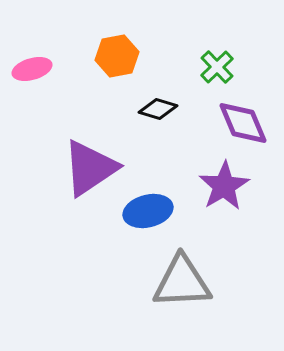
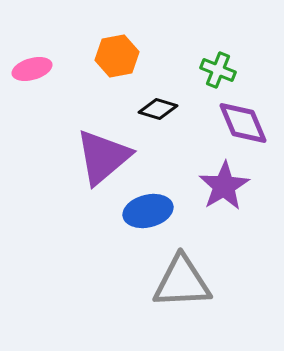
green cross: moved 1 px right, 3 px down; rotated 24 degrees counterclockwise
purple triangle: moved 13 px right, 11 px up; rotated 6 degrees counterclockwise
